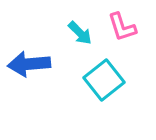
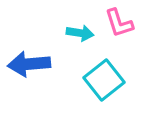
pink L-shape: moved 3 px left, 4 px up
cyan arrow: rotated 36 degrees counterclockwise
